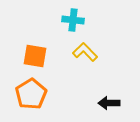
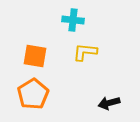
yellow L-shape: rotated 40 degrees counterclockwise
orange pentagon: moved 2 px right
black arrow: rotated 15 degrees counterclockwise
